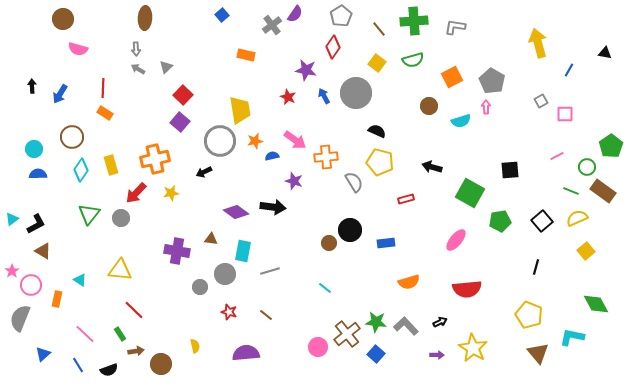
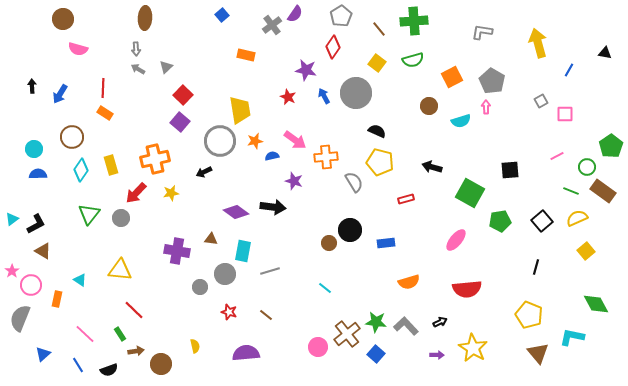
gray L-shape at (455, 27): moved 27 px right, 5 px down
